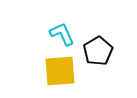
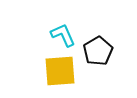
cyan L-shape: moved 1 px right, 1 px down
